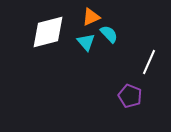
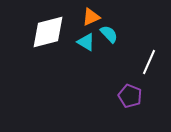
cyan triangle: rotated 18 degrees counterclockwise
